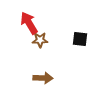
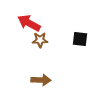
red arrow: rotated 30 degrees counterclockwise
brown arrow: moved 2 px left, 2 px down
